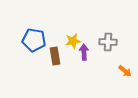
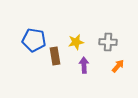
yellow star: moved 3 px right, 1 px down
purple arrow: moved 13 px down
orange arrow: moved 7 px left, 5 px up; rotated 88 degrees counterclockwise
